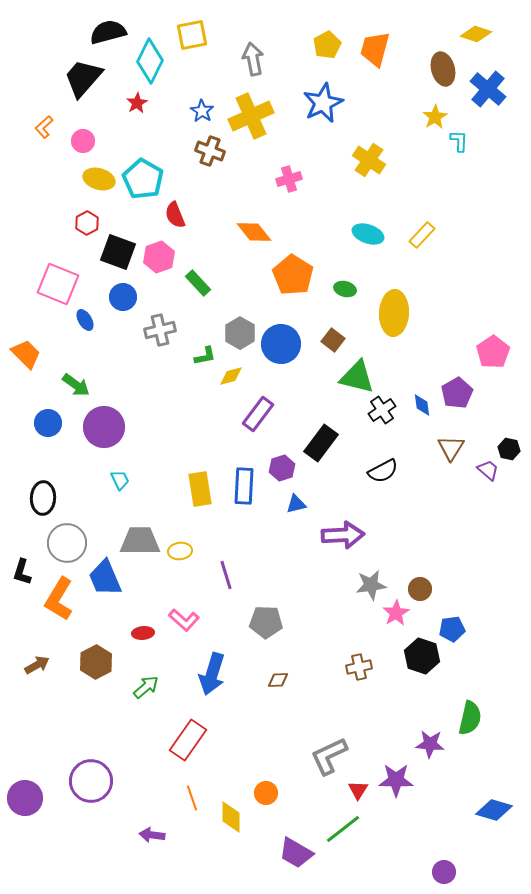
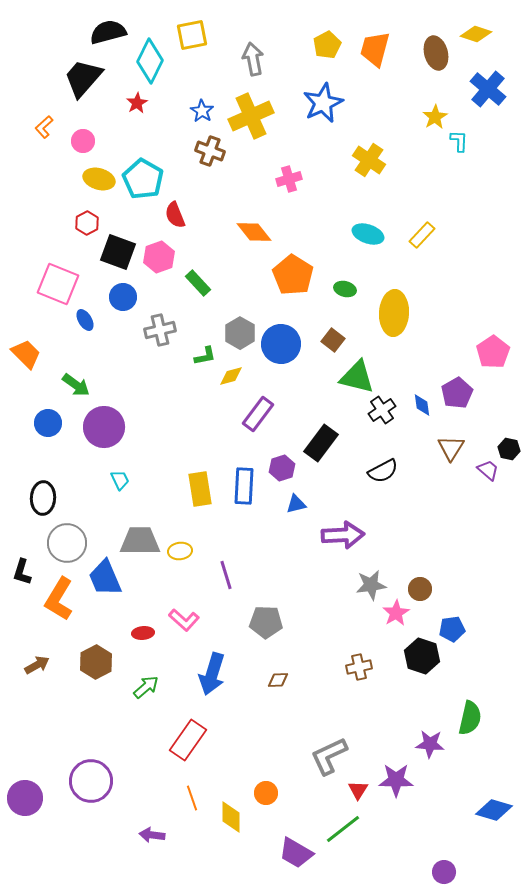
brown ellipse at (443, 69): moved 7 px left, 16 px up
